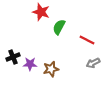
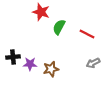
red line: moved 6 px up
black cross: rotated 16 degrees clockwise
